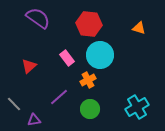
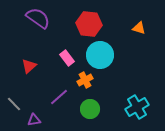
orange cross: moved 3 px left
